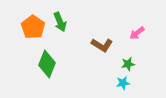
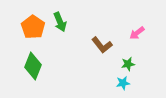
brown L-shape: rotated 20 degrees clockwise
green diamond: moved 14 px left, 2 px down
